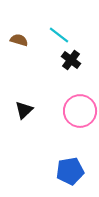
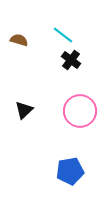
cyan line: moved 4 px right
